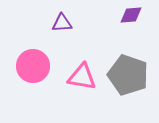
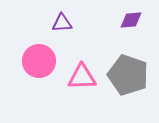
purple diamond: moved 5 px down
pink circle: moved 6 px right, 5 px up
pink triangle: rotated 12 degrees counterclockwise
